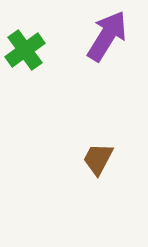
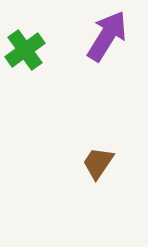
brown trapezoid: moved 4 px down; rotated 6 degrees clockwise
